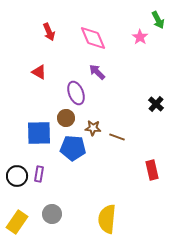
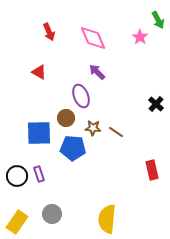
purple ellipse: moved 5 px right, 3 px down
brown line: moved 1 px left, 5 px up; rotated 14 degrees clockwise
purple rectangle: rotated 28 degrees counterclockwise
